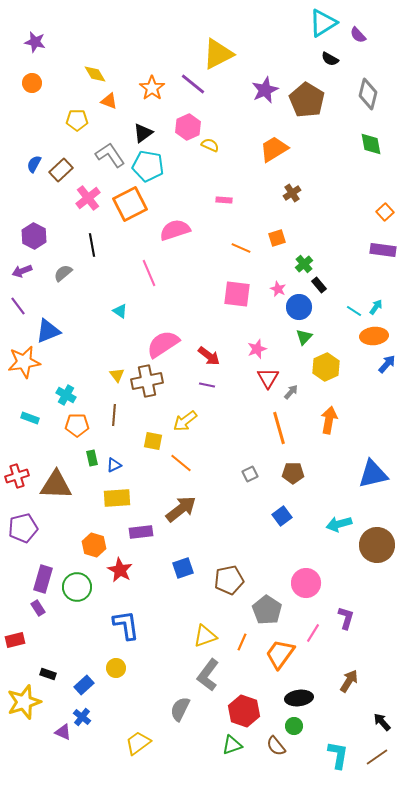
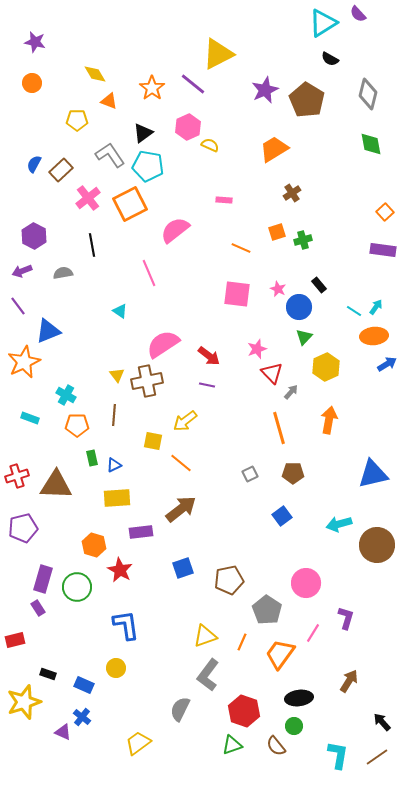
purple semicircle at (358, 35): moved 21 px up
pink semicircle at (175, 230): rotated 20 degrees counterclockwise
orange square at (277, 238): moved 6 px up
green cross at (304, 264): moved 1 px left, 24 px up; rotated 24 degrees clockwise
gray semicircle at (63, 273): rotated 30 degrees clockwise
orange star at (24, 362): rotated 16 degrees counterclockwise
blue arrow at (387, 364): rotated 18 degrees clockwise
red triangle at (268, 378): moved 4 px right, 5 px up; rotated 15 degrees counterclockwise
blue rectangle at (84, 685): rotated 66 degrees clockwise
